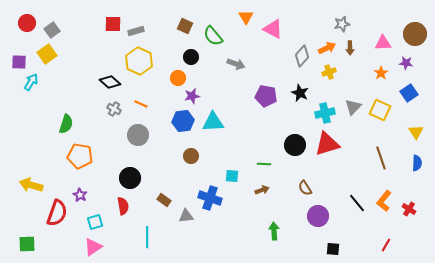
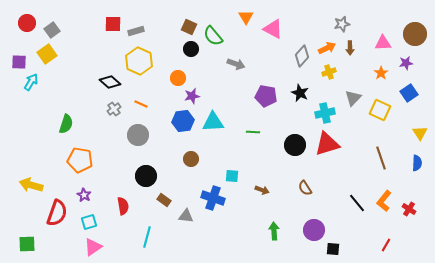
brown square at (185, 26): moved 4 px right, 1 px down
black circle at (191, 57): moved 8 px up
purple star at (406, 63): rotated 16 degrees counterclockwise
gray triangle at (353, 107): moved 9 px up
gray cross at (114, 109): rotated 24 degrees clockwise
yellow triangle at (416, 132): moved 4 px right, 1 px down
orange pentagon at (80, 156): moved 4 px down
brown circle at (191, 156): moved 3 px down
green line at (264, 164): moved 11 px left, 32 px up
black circle at (130, 178): moved 16 px right, 2 px up
brown arrow at (262, 190): rotated 40 degrees clockwise
purple star at (80, 195): moved 4 px right
blue cross at (210, 198): moved 3 px right
gray triangle at (186, 216): rotated 14 degrees clockwise
purple circle at (318, 216): moved 4 px left, 14 px down
cyan square at (95, 222): moved 6 px left
cyan line at (147, 237): rotated 15 degrees clockwise
